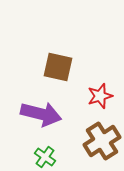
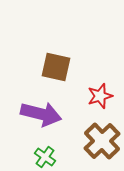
brown square: moved 2 px left
brown cross: rotated 12 degrees counterclockwise
